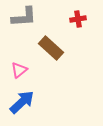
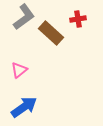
gray L-shape: rotated 32 degrees counterclockwise
brown rectangle: moved 15 px up
blue arrow: moved 2 px right, 5 px down; rotated 8 degrees clockwise
